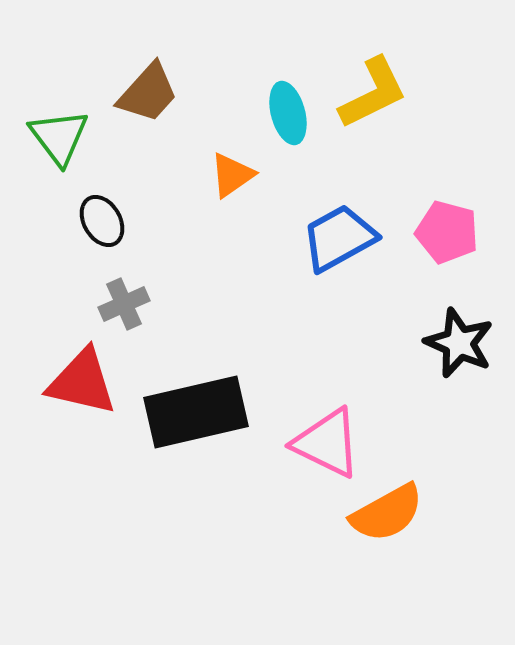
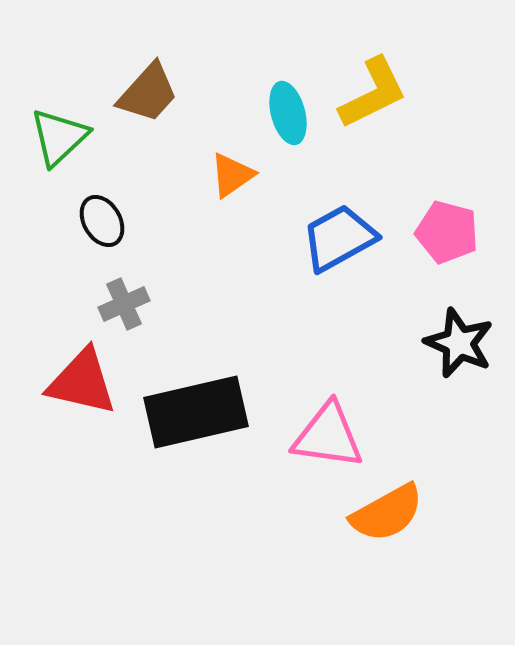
green triangle: rotated 24 degrees clockwise
pink triangle: moved 1 px right, 7 px up; rotated 18 degrees counterclockwise
